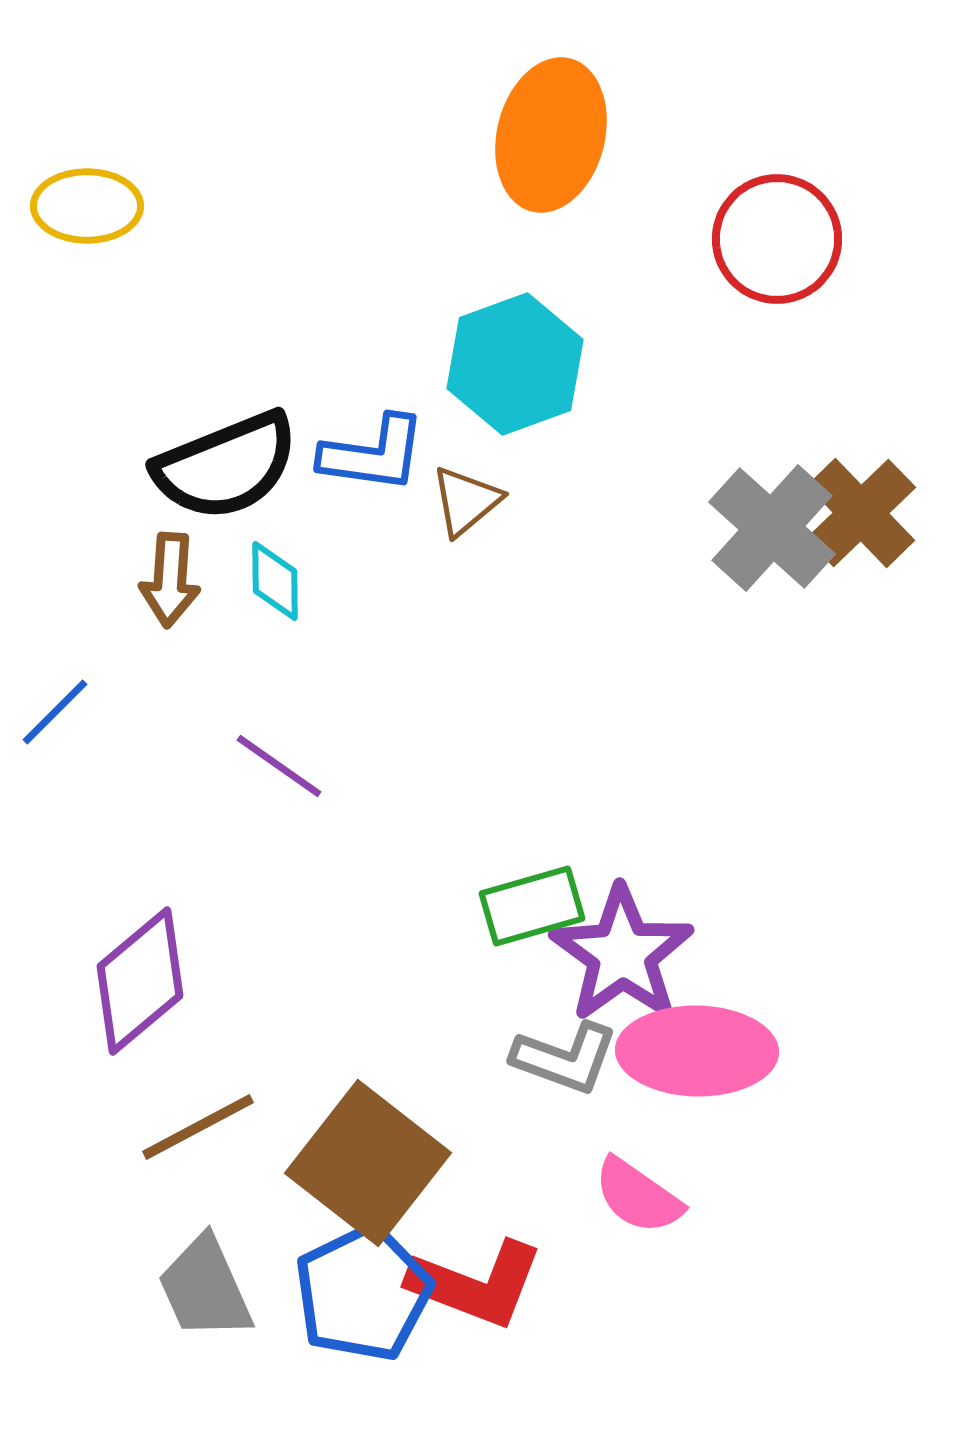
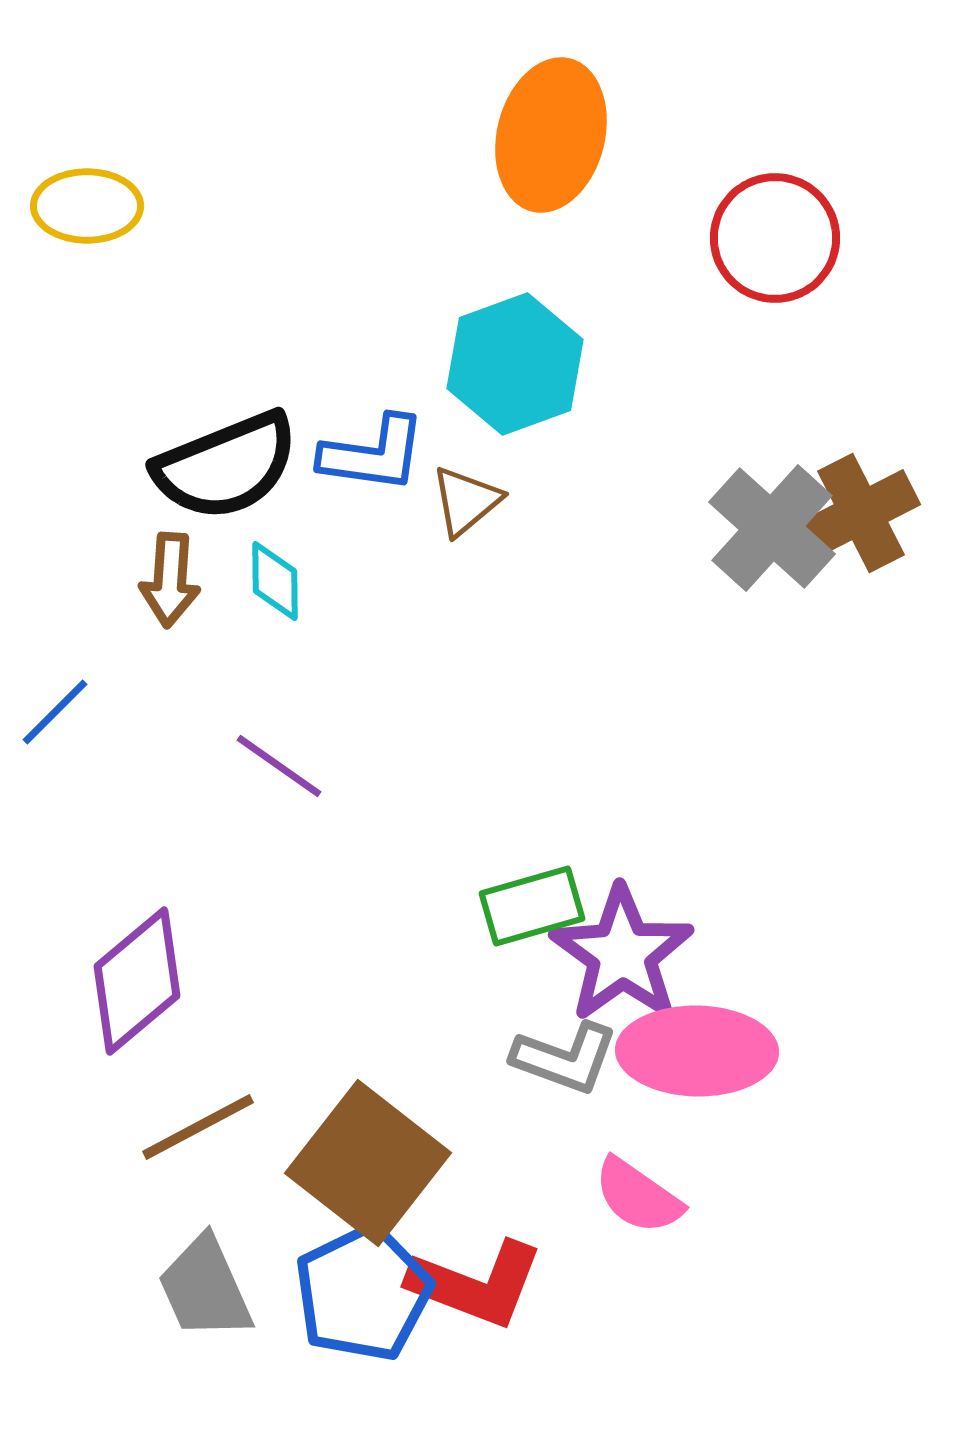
red circle: moved 2 px left, 1 px up
brown cross: rotated 17 degrees clockwise
purple diamond: moved 3 px left
